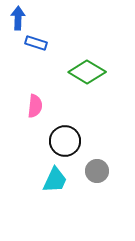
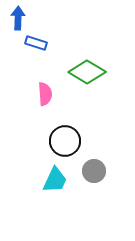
pink semicircle: moved 10 px right, 12 px up; rotated 10 degrees counterclockwise
gray circle: moved 3 px left
